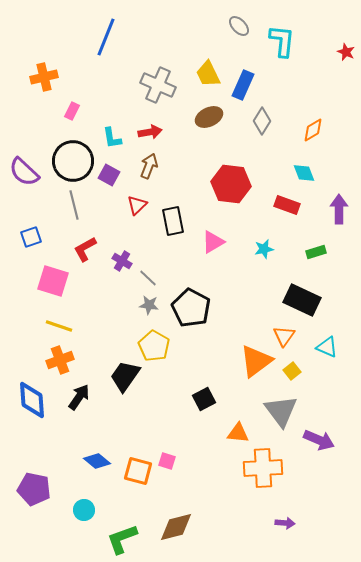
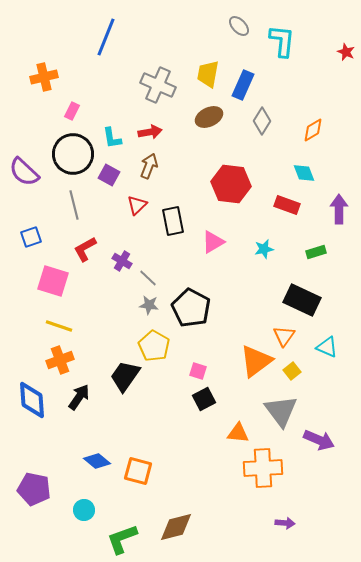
yellow trapezoid at (208, 74): rotated 36 degrees clockwise
black circle at (73, 161): moved 7 px up
pink square at (167, 461): moved 31 px right, 90 px up
